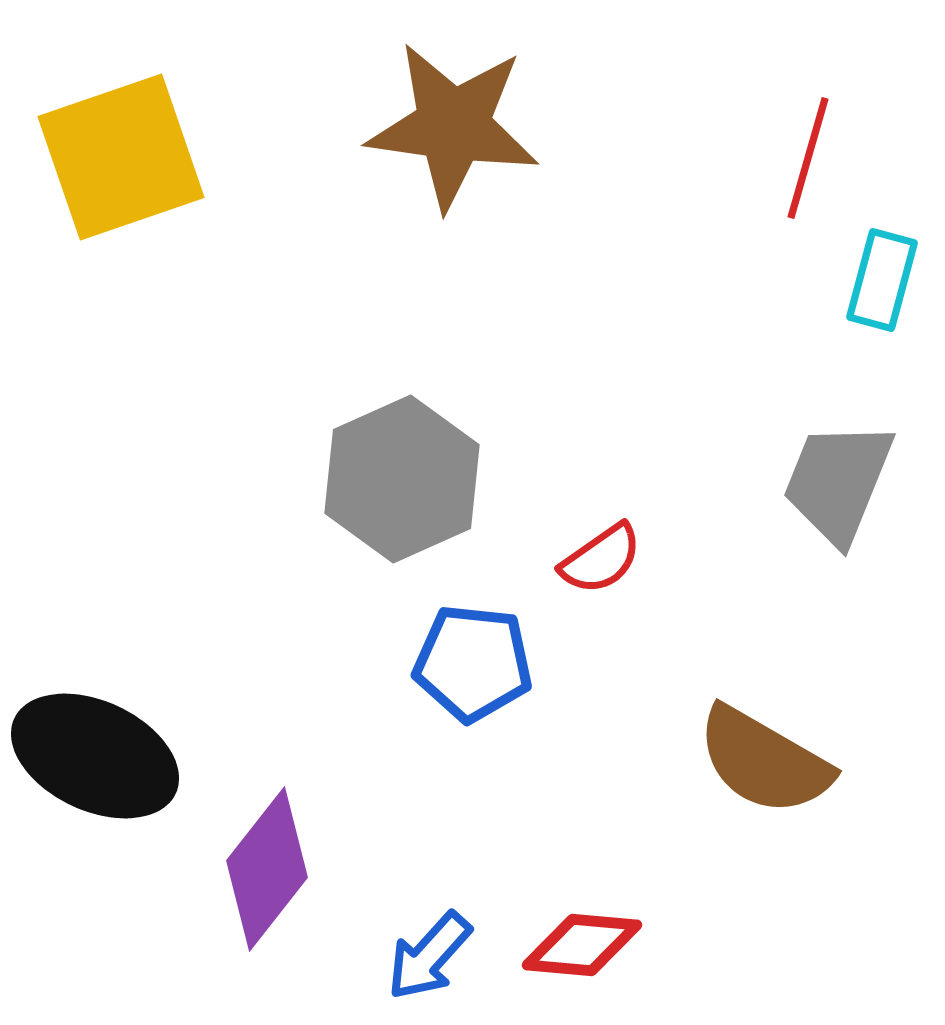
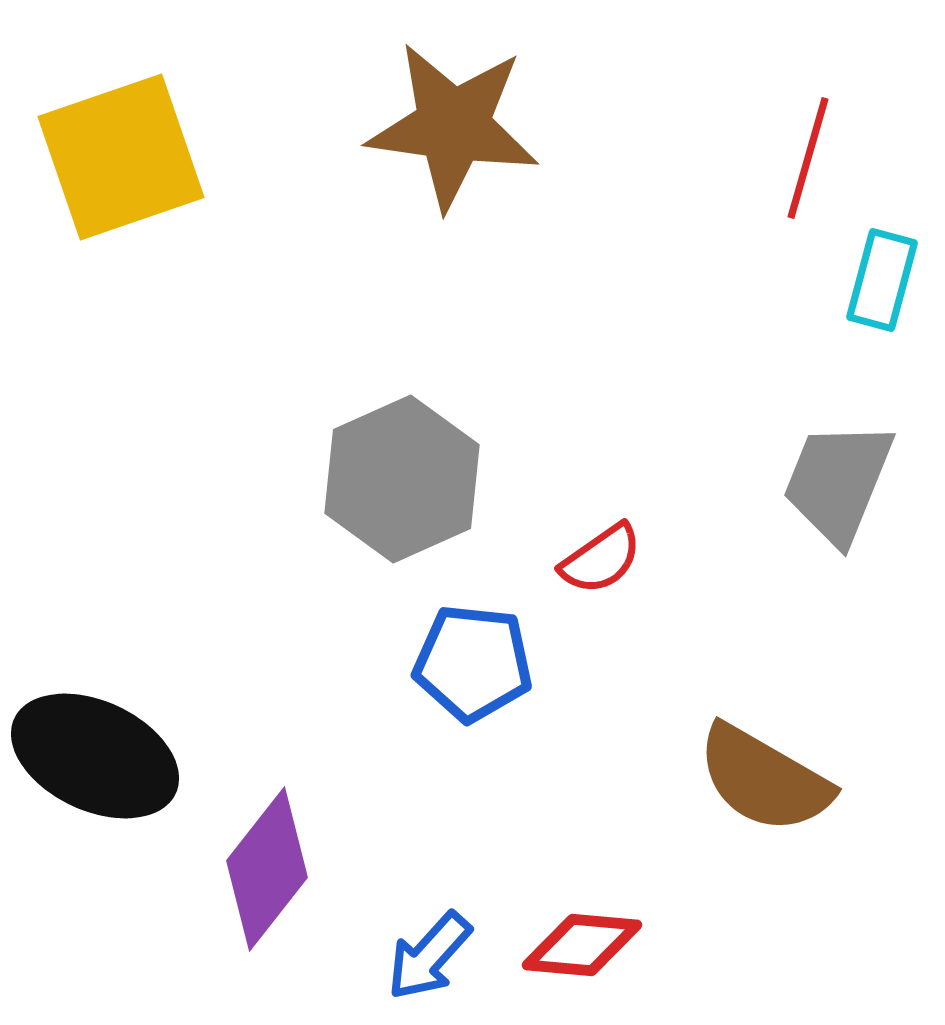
brown semicircle: moved 18 px down
